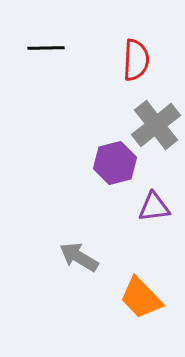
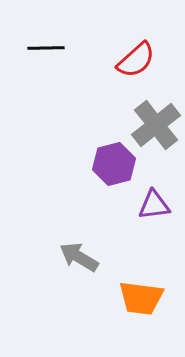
red semicircle: rotated 45 degrees clockwise
purple hexagon: moved 1 px left, 1 px down
purple triangle: moved 2 px up
orange trapezoid: rotated 39 degrees counterclockwise
